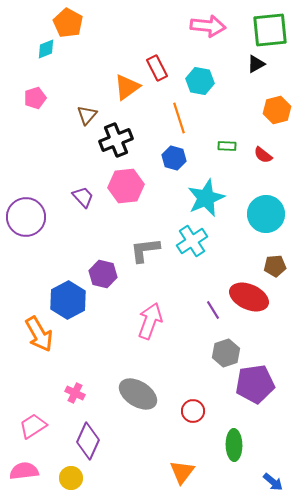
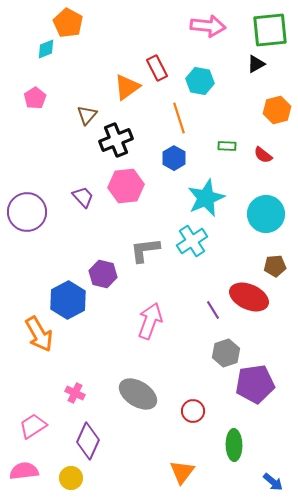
pink pentagon at (35, 98): rotated 15 degrees counterclockwise
blue hexagon at (174, 158): rotated 15 degrees clockwise
purple circle at (26, 217): moved 1 px right, 5 px up
